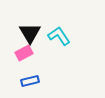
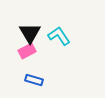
pink rectangle: moved 3 px right, 2 px up
blue rectangle: moved 4 px right, 1 px up; rotated 30 degrees clockwise
